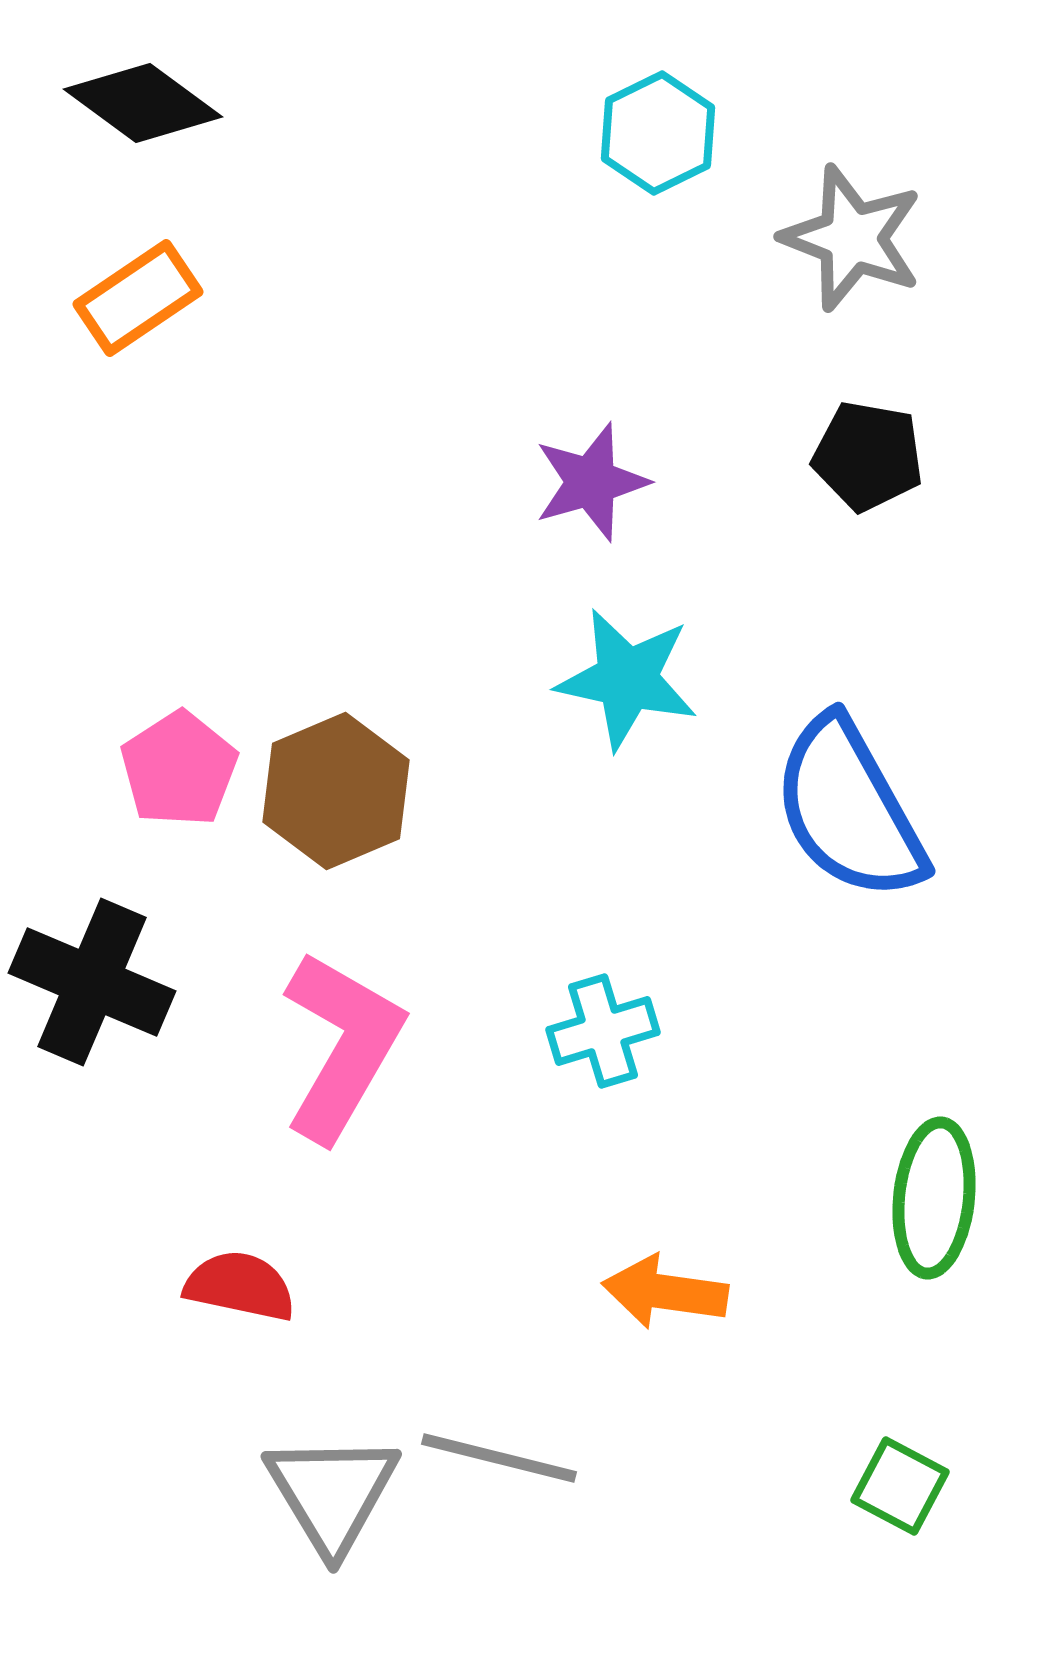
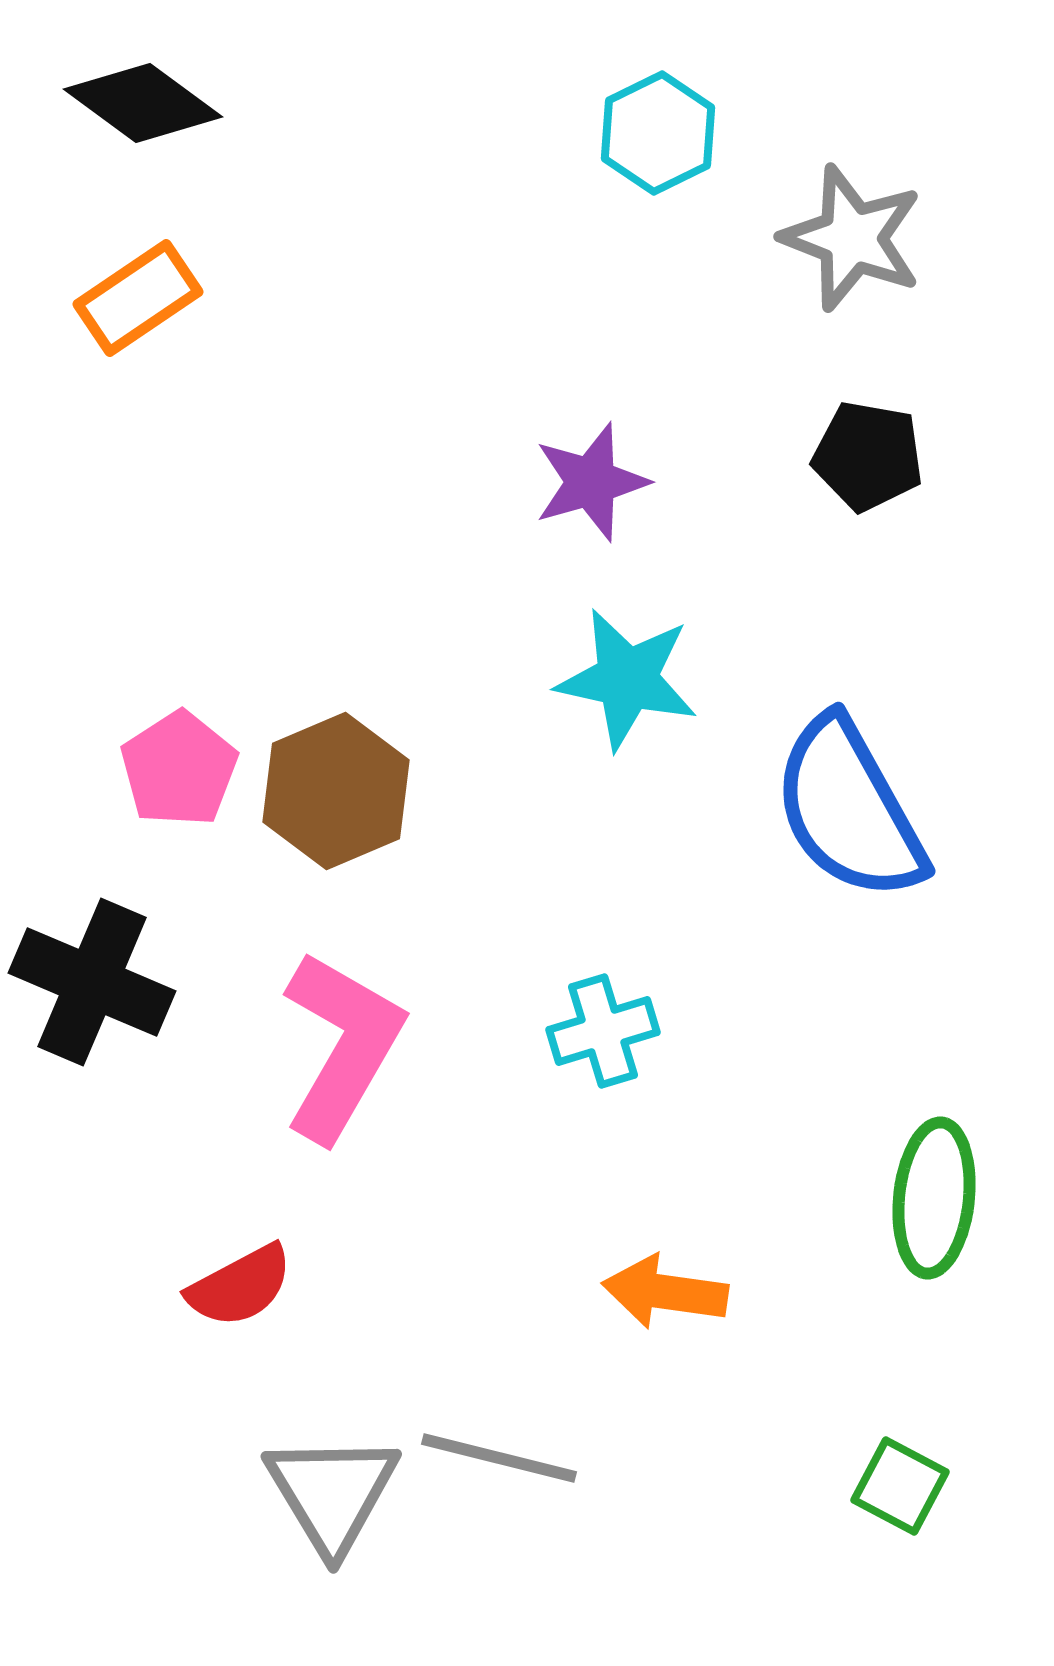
red semicircle: rotated 140 degrees clockwise
